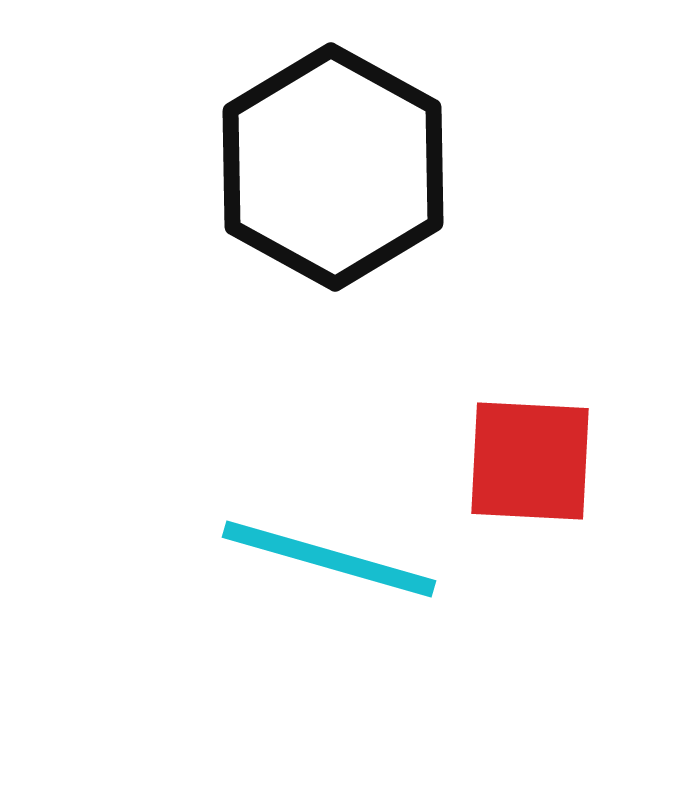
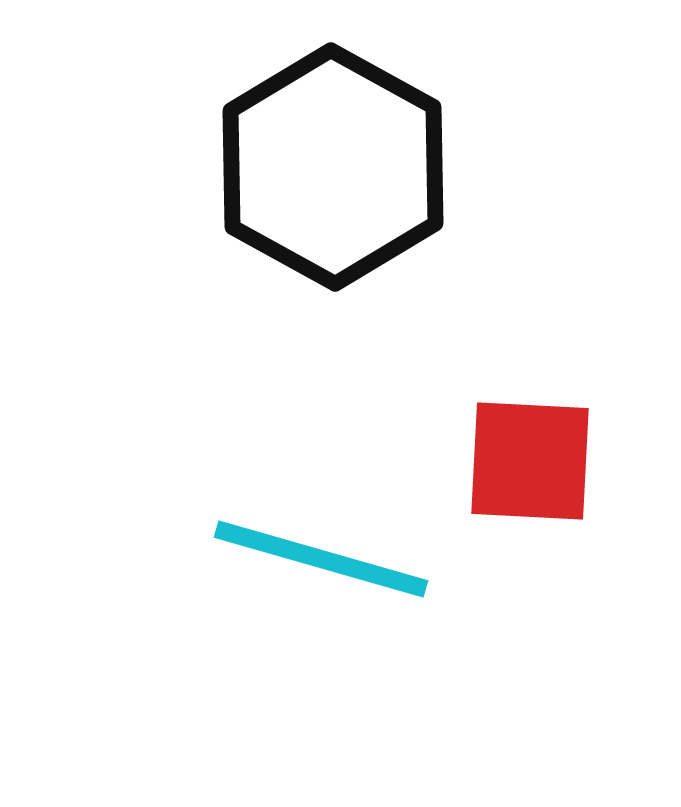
cyan line: moved 8 px left
